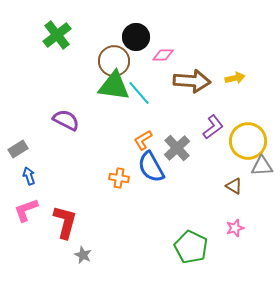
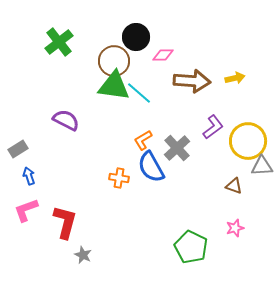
green cross: moved 2 px right, 7 px down
cyan line: rotated 8 degrees counterclockwise
brown triangle: rotated 12 degrees counterclockwise
